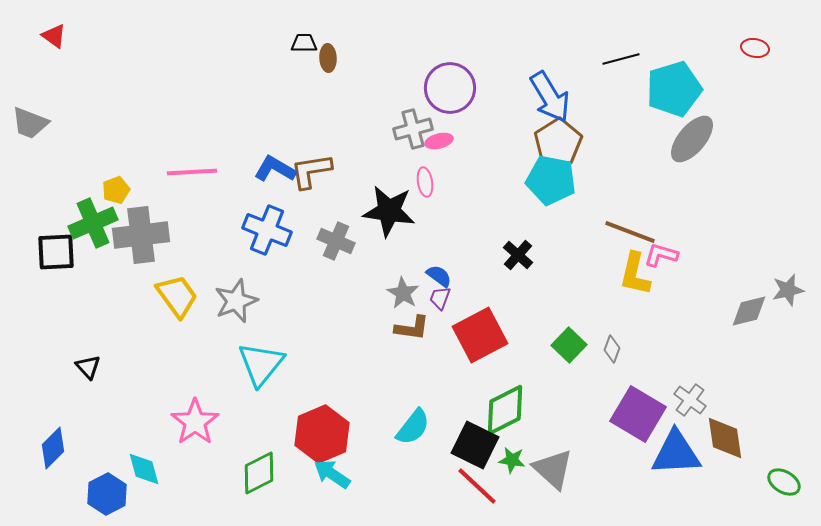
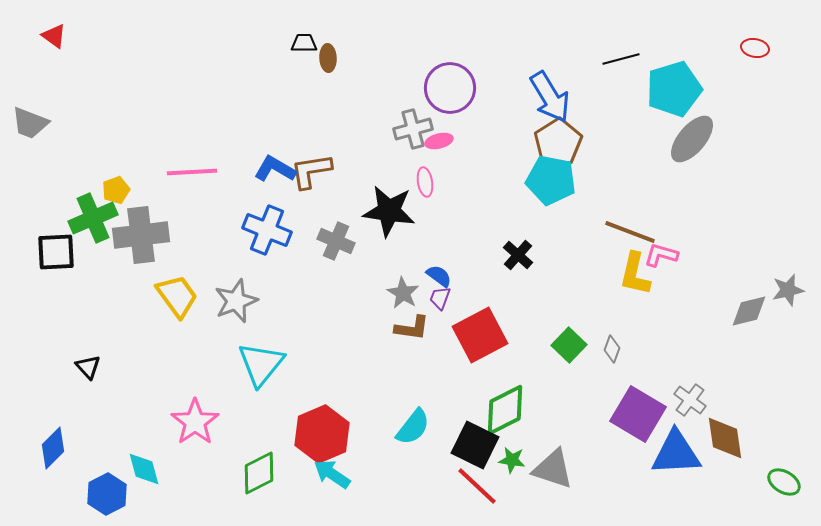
green cross at (93, 223): moved 5 px up
gray triangle at (553, 469): rotated 24 degrees counterclockwise
